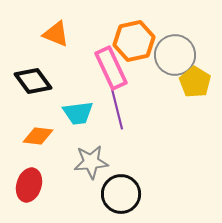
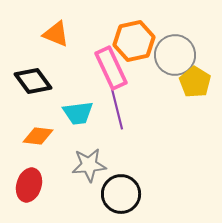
gray star: moved 2 px left, 3 px down
